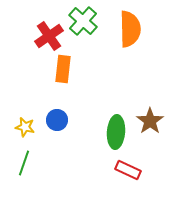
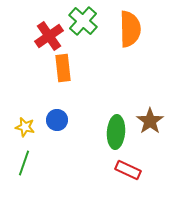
orange rectangle: moved 1 px up; rotated 12 degrees counterclockwise
